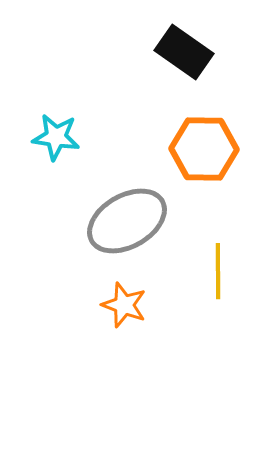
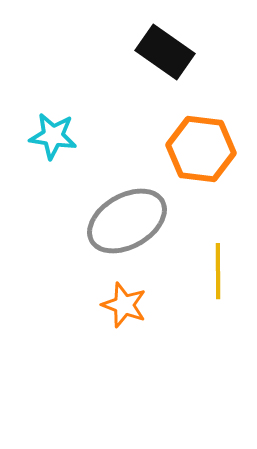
black rectangle: moved 19 px left
cyan star: moved 3 px left, 1 px up
orange hexagon: moved 3 px left; rotated 6 degrees clockwise
